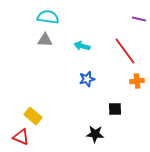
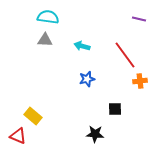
red line: moved 4 px down
orange cross: moved 3 px right
red triangle: moved 3 px left, 1 px up
